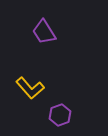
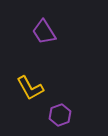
yellow L-shape: rotated 12 degrees clockwise
